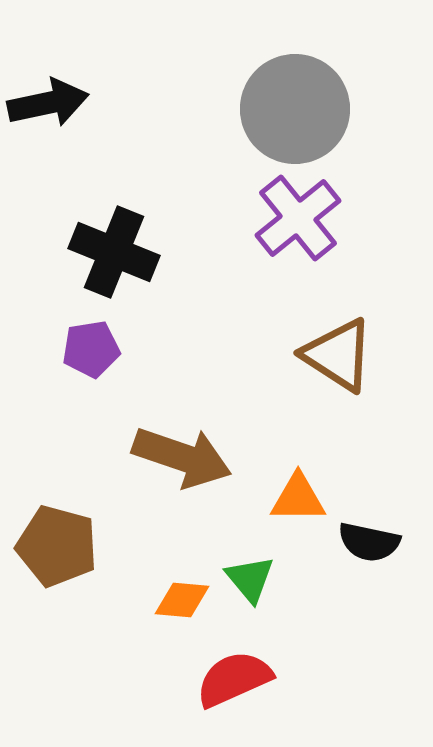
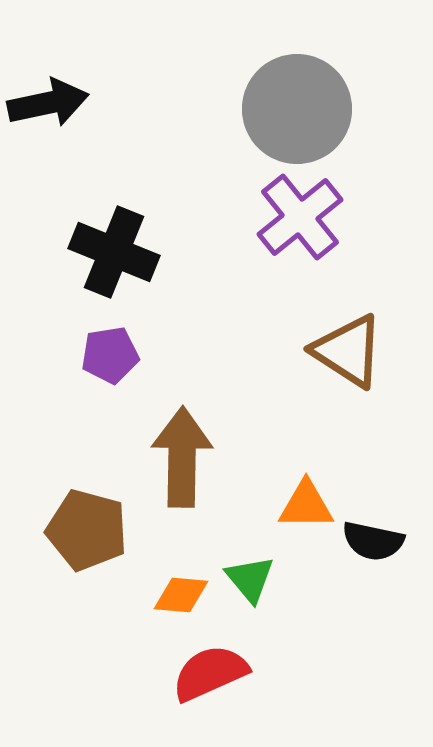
gray circle: moved 2 px right
purple cross: moved 2 px right, 1 px up
purple pentagon: moved 19 px right, 6 px down
brown triangle: moved 10 px right, 4 px up
brown arrow: rotated 108 degrees counterclockwise
orange triangle: moved 8 px right, 7 px down
black semicircle: moved 4 px right, 1 px up
brown pentagon: moved 30 px right, 16 px up
orange diamond: moved 1 px left, 5 px up
red semicircle: moved 24 px left, 6 px up
